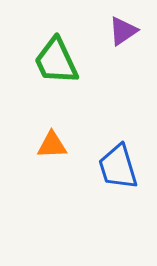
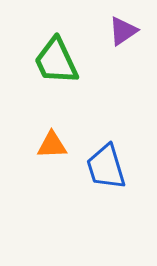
blue trapezoid: moved 12 px left
